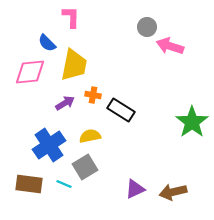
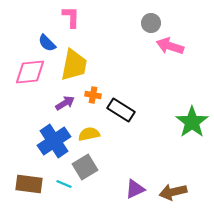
gray circle: moved 4 px right, 4 px up
yellow semicircle: moved 1 px left, 2 px up
blue cross: moved 5 px right, 4 px up
